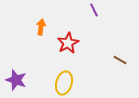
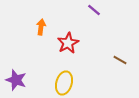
purple line: rotated 24 degrees counterclockwise
